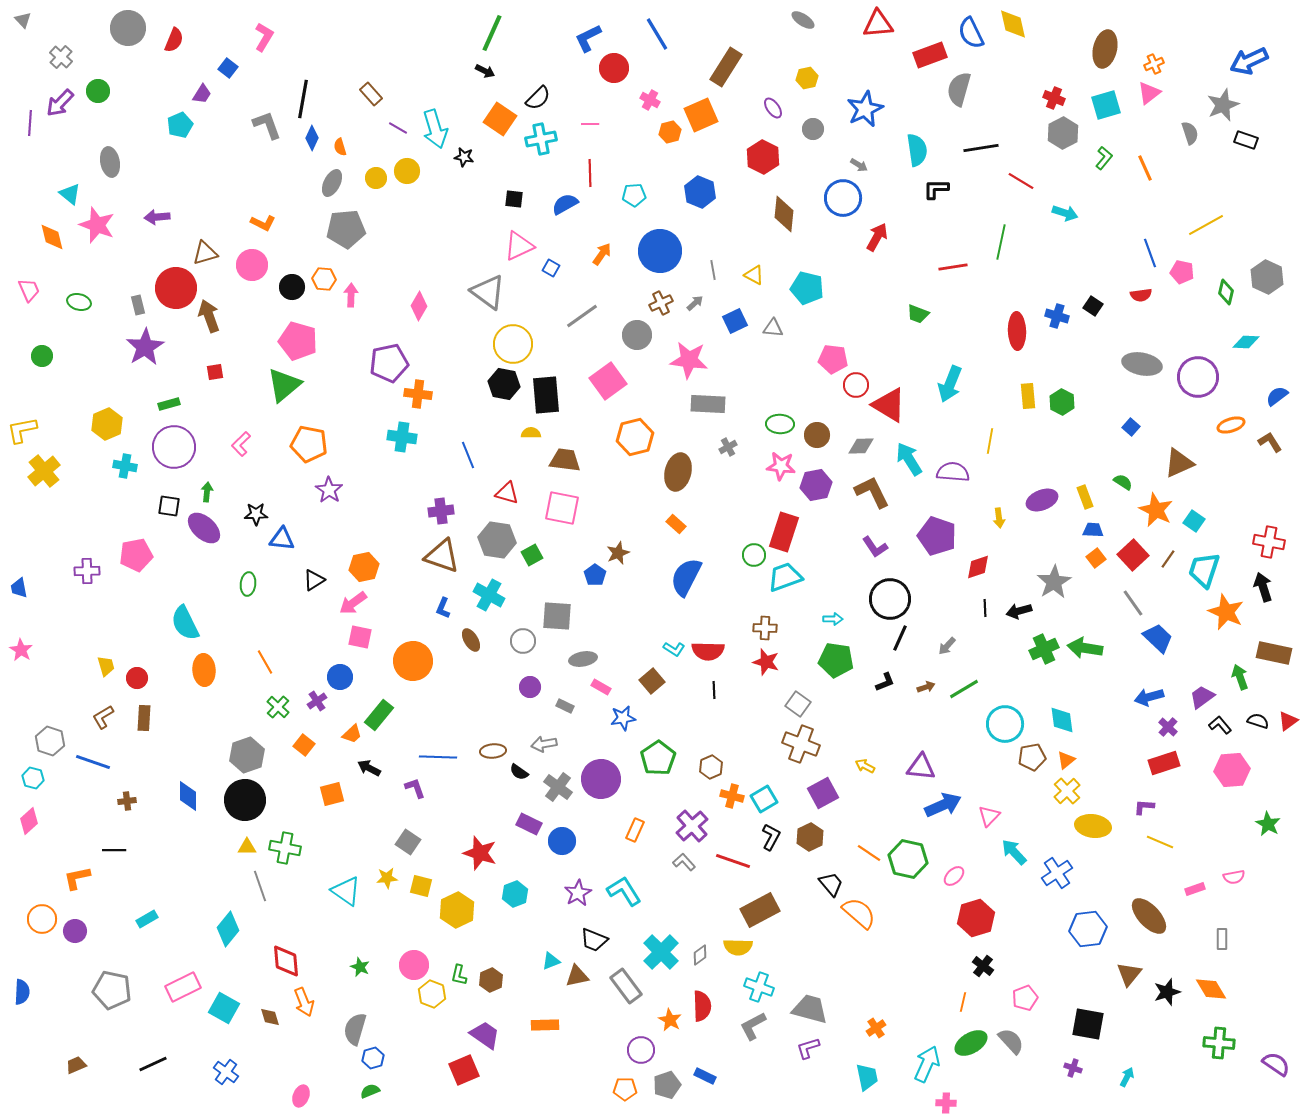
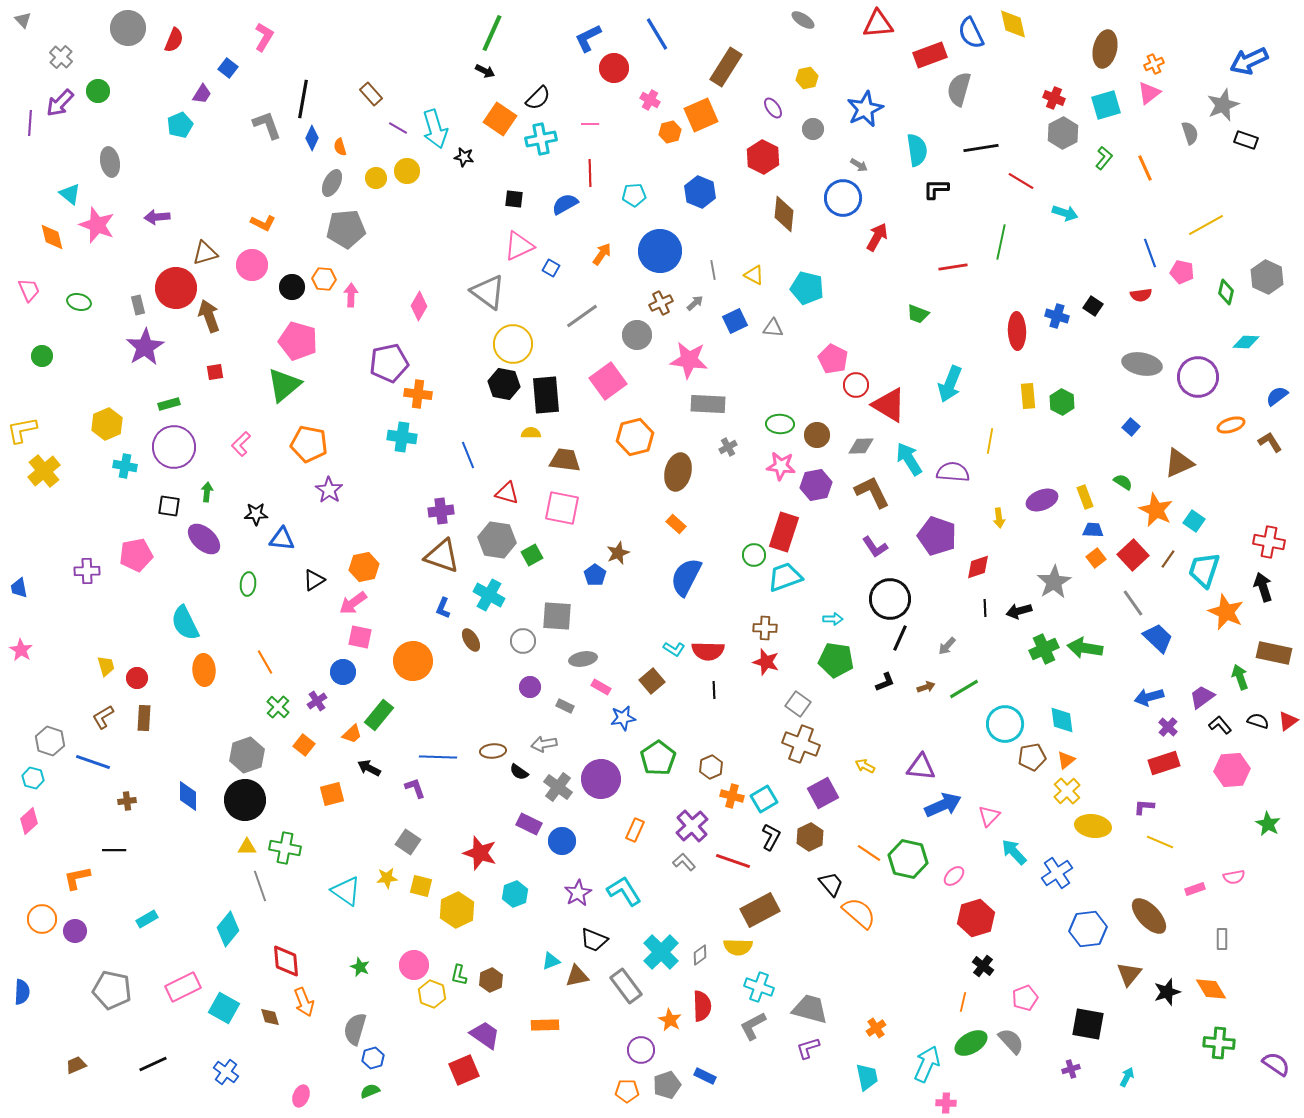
pink pentagon at (833, 359): rotated 20 degrees clockwise
purple ellipse at (204, 528): moved 11 px down
blue circle at (340, 677): moved 3 px right, 5 px up
purple cross at (1073, 1068): moved 2 px left, 1 px down; rotated 36 degrees counterclockwise
orange pentagon at (625, 1089): moved 2 px right, 2 px down
